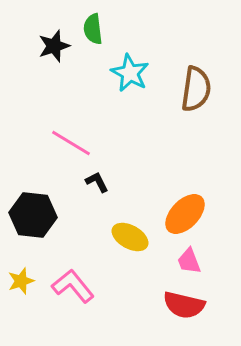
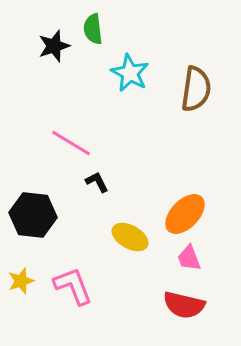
pink trapezoid: moved 3 px up
pink L-shape: rotated 18 degrees clockwise
